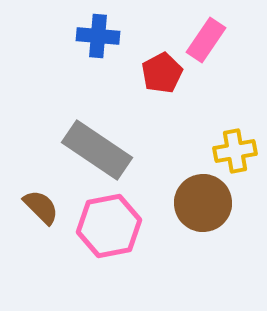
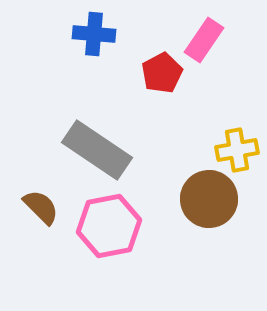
blue cross: moved 4 px left, 2 px up
pink rectangle: moved 2 px left
yellow cross: moved 2 px right, 1 px up
brown circle: moved 6 px right, 4 px up
